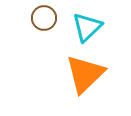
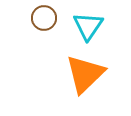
cyan triangle: moved 1 px right, 1 px up; rotated 12 degrees counterclockwise
